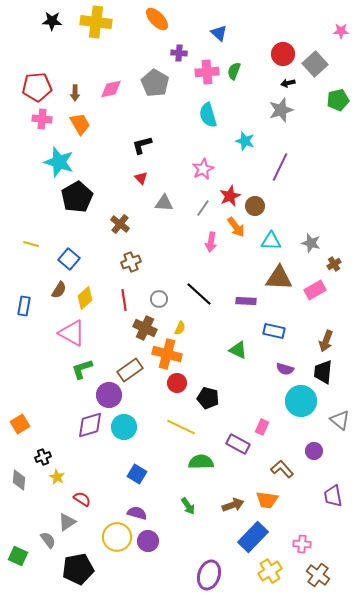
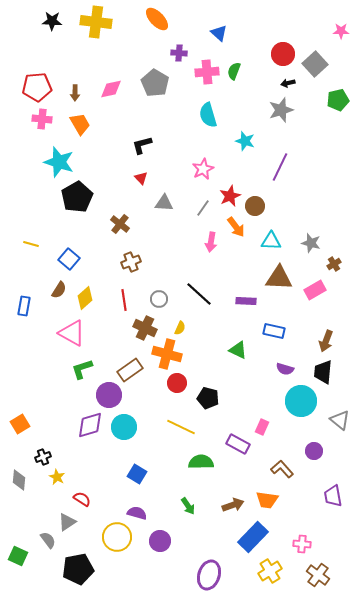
purple circle at (148, 541): moved 12 px right
